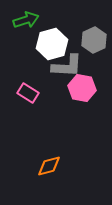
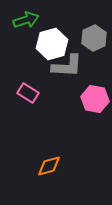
gray hexagon: moved 2 px up
pink hexagon: moved 13 px right, 11 px down
